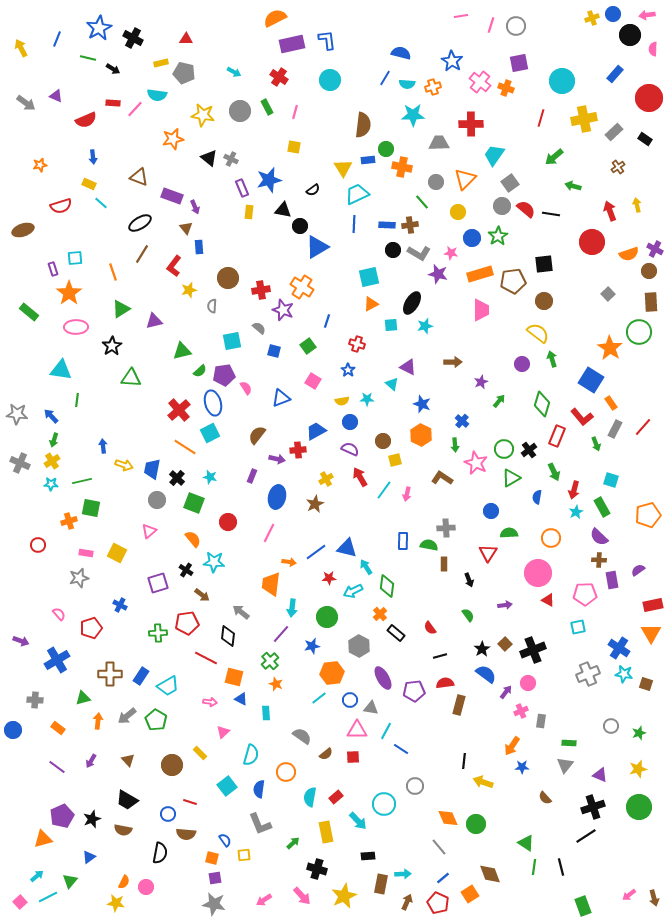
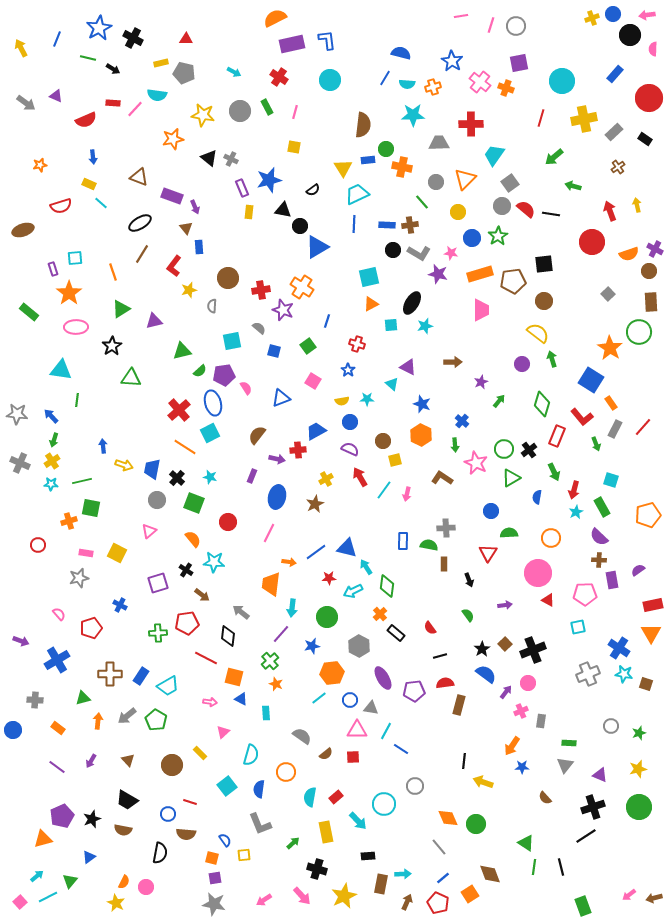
brown arrow at (654, 898): rotated 91 degrees clockwise
yellow star at (116, 903): rotated 18 degrees clockwise
